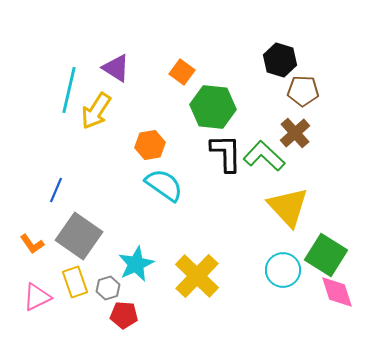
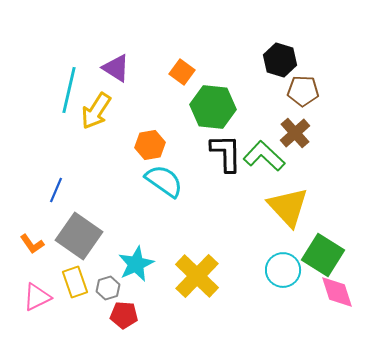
cyan semicircle: moved 4 px up
green square: moved 3 px left
